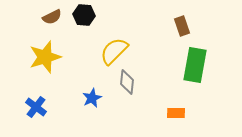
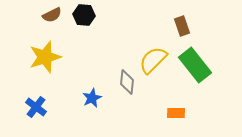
brown semicircle: moved 2 px up
yellow semicircle: moved 39 px right, 9 px down
green rectangle: rotated 48 degrees counterclockwise
